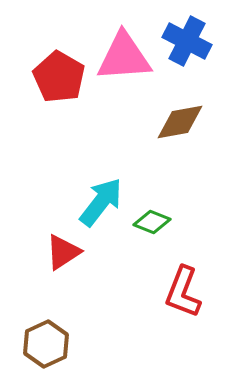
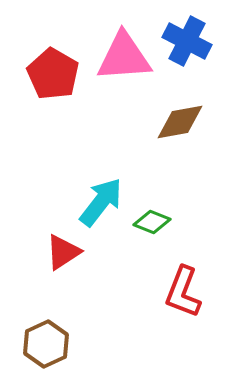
red pentagon: moved 6 px left, 3 px up
